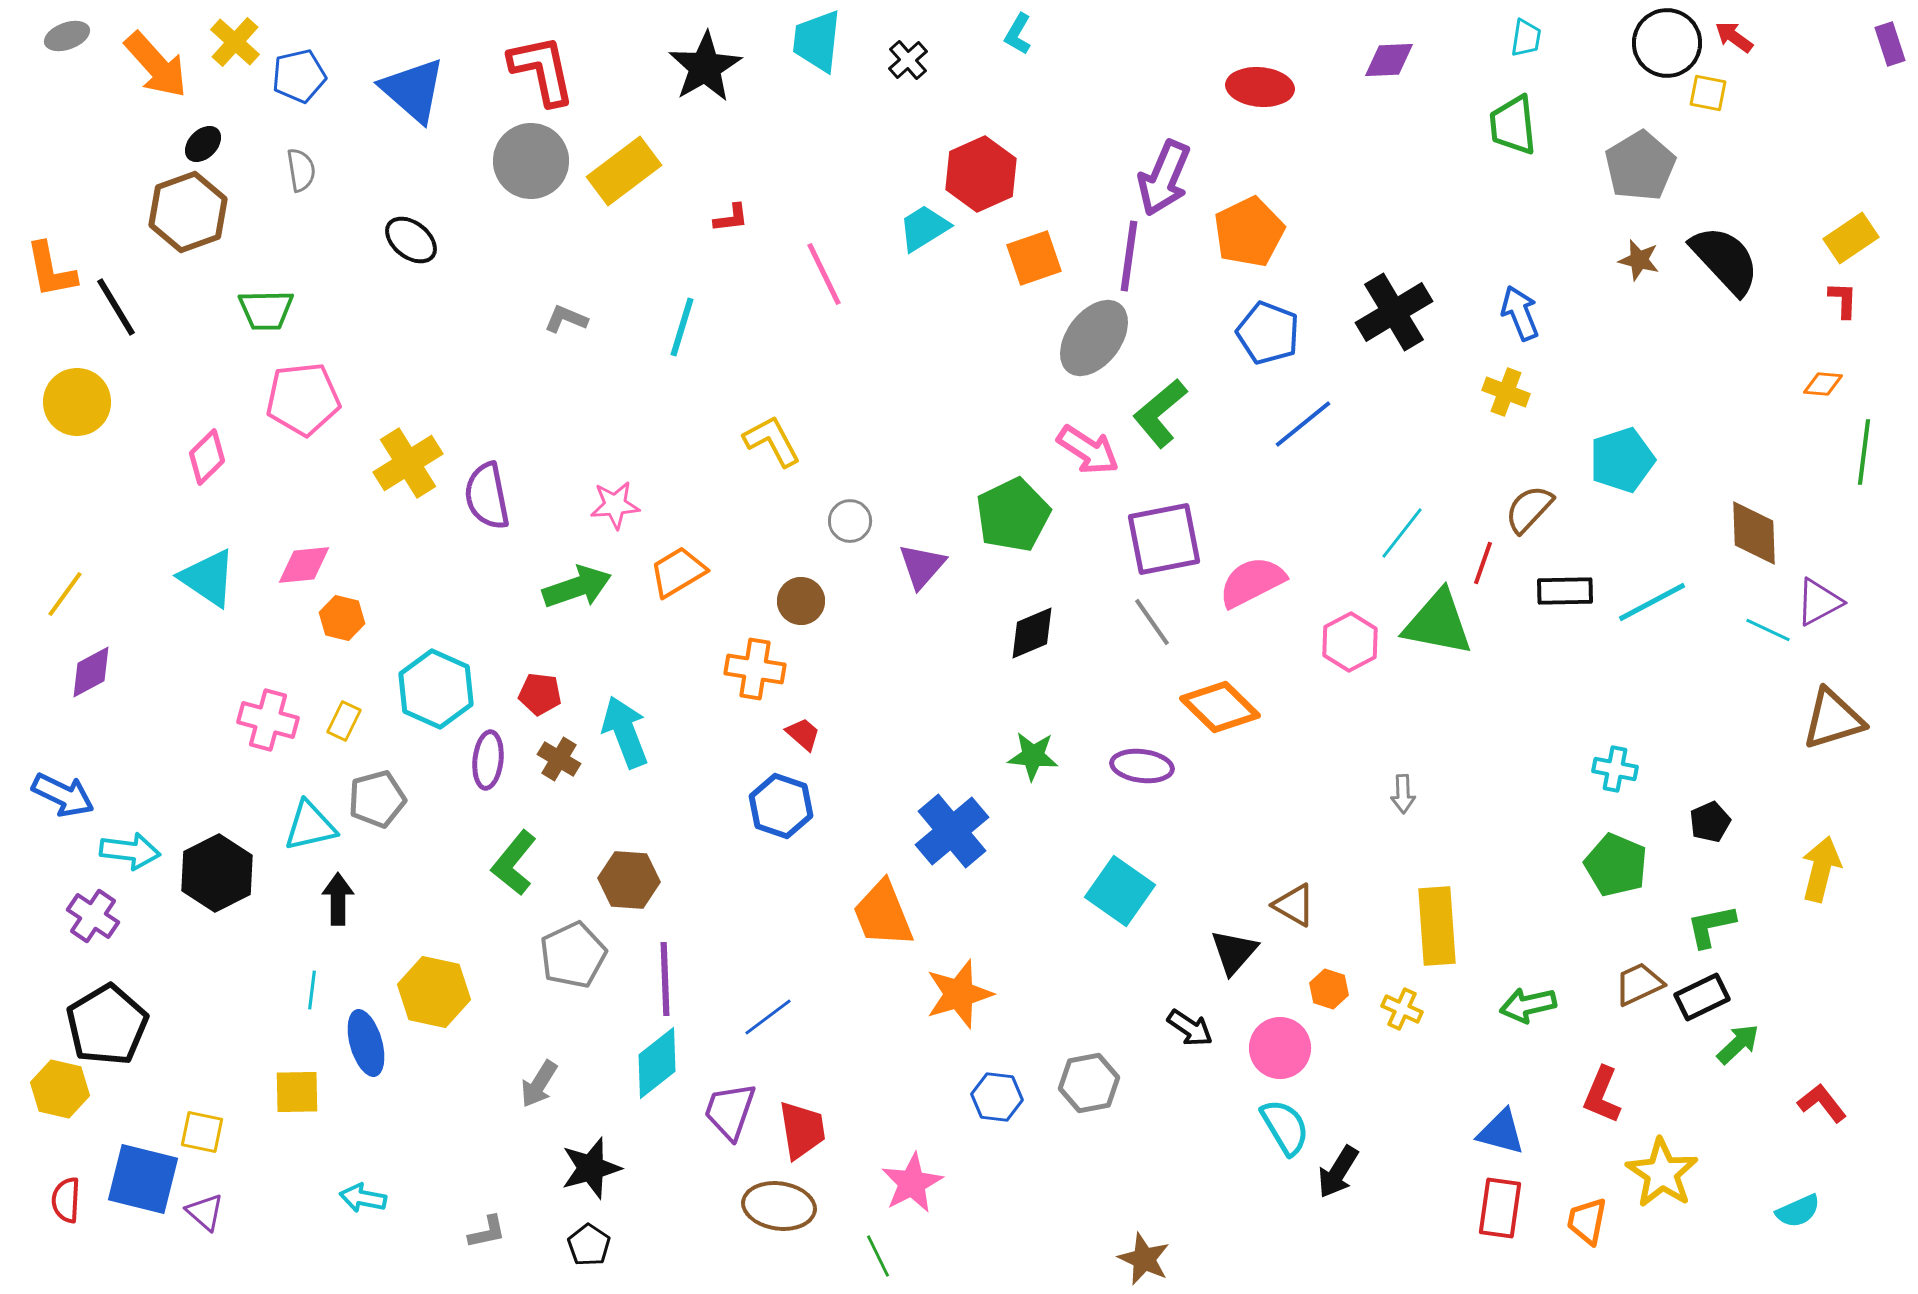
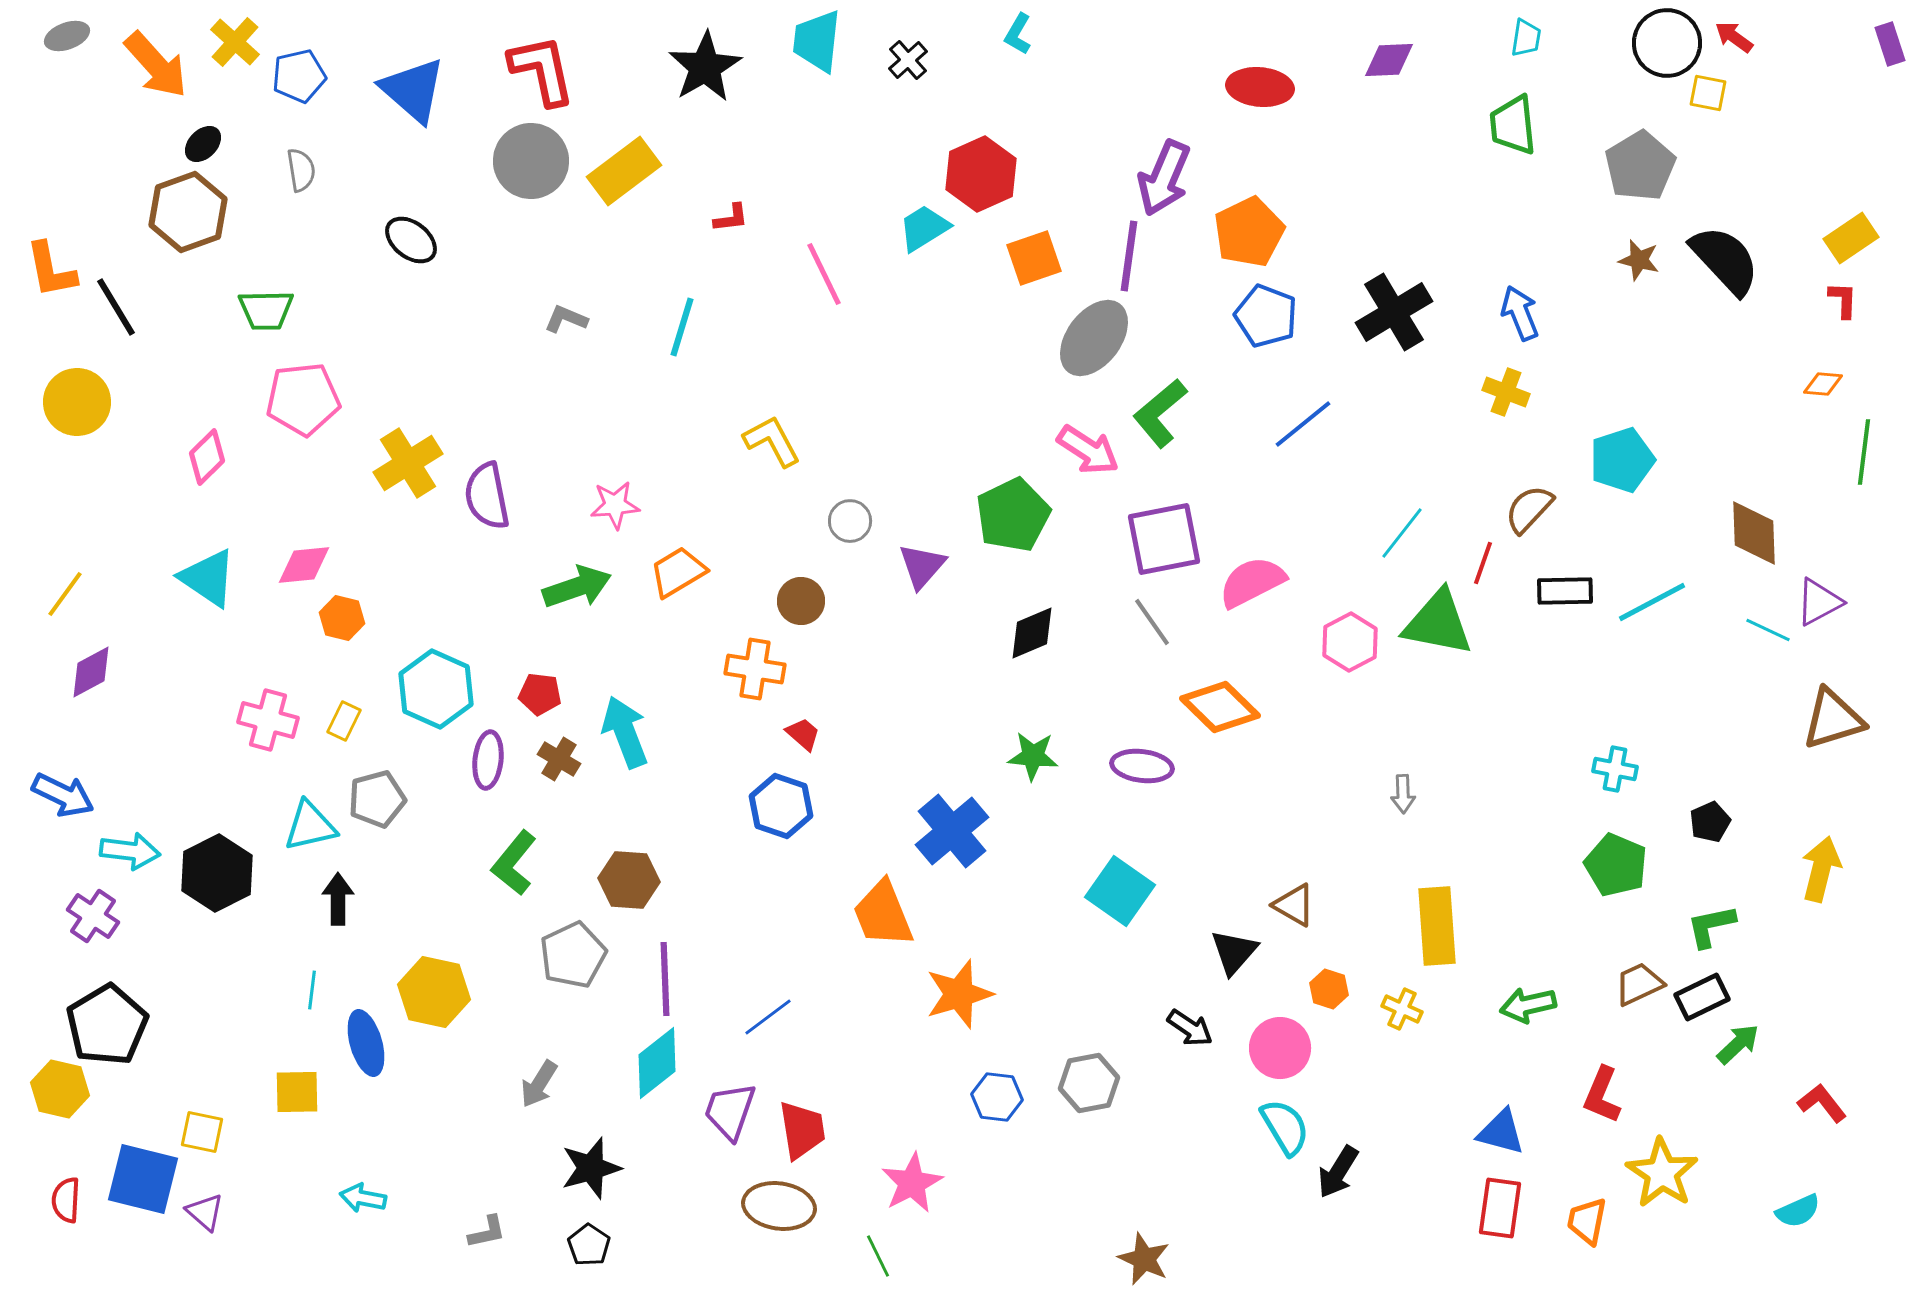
blue pentagon at (1268, 333): moved 2 px left, 17 px up
